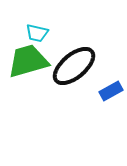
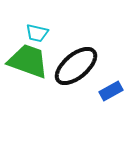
green trapezoid: rotated 36 degrees clockwise
black ellipse: moved 2 px right
